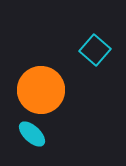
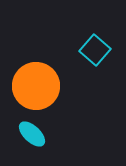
orange circle: moved 5 px left, 4 px up
